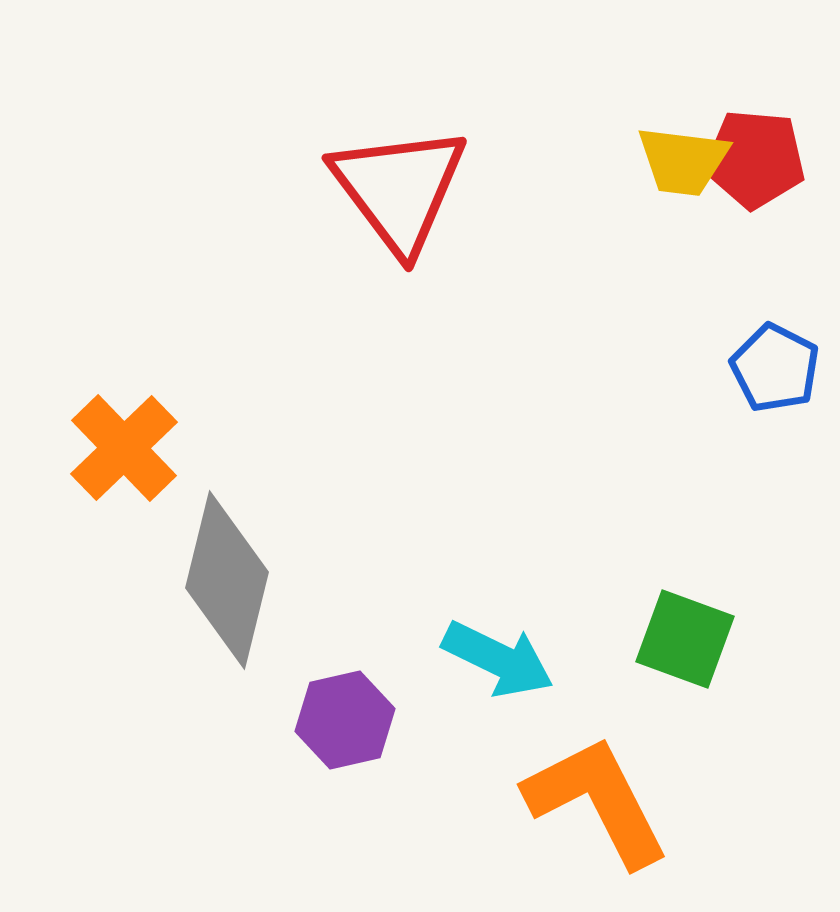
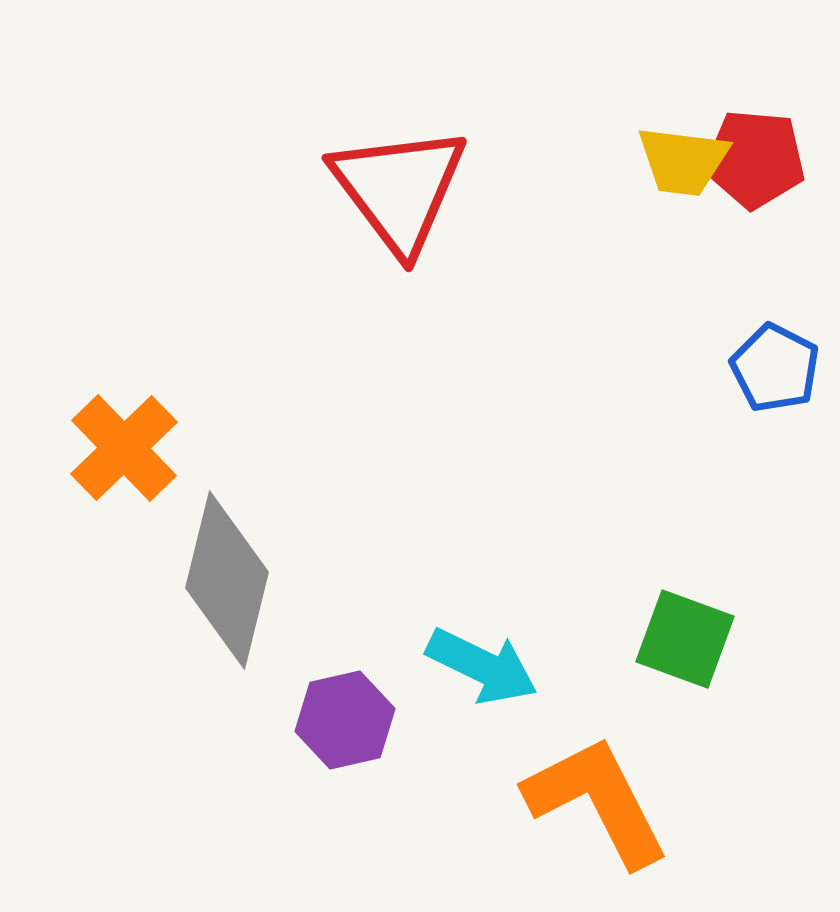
cyan arrow: moved 16 px left, 7 px down
